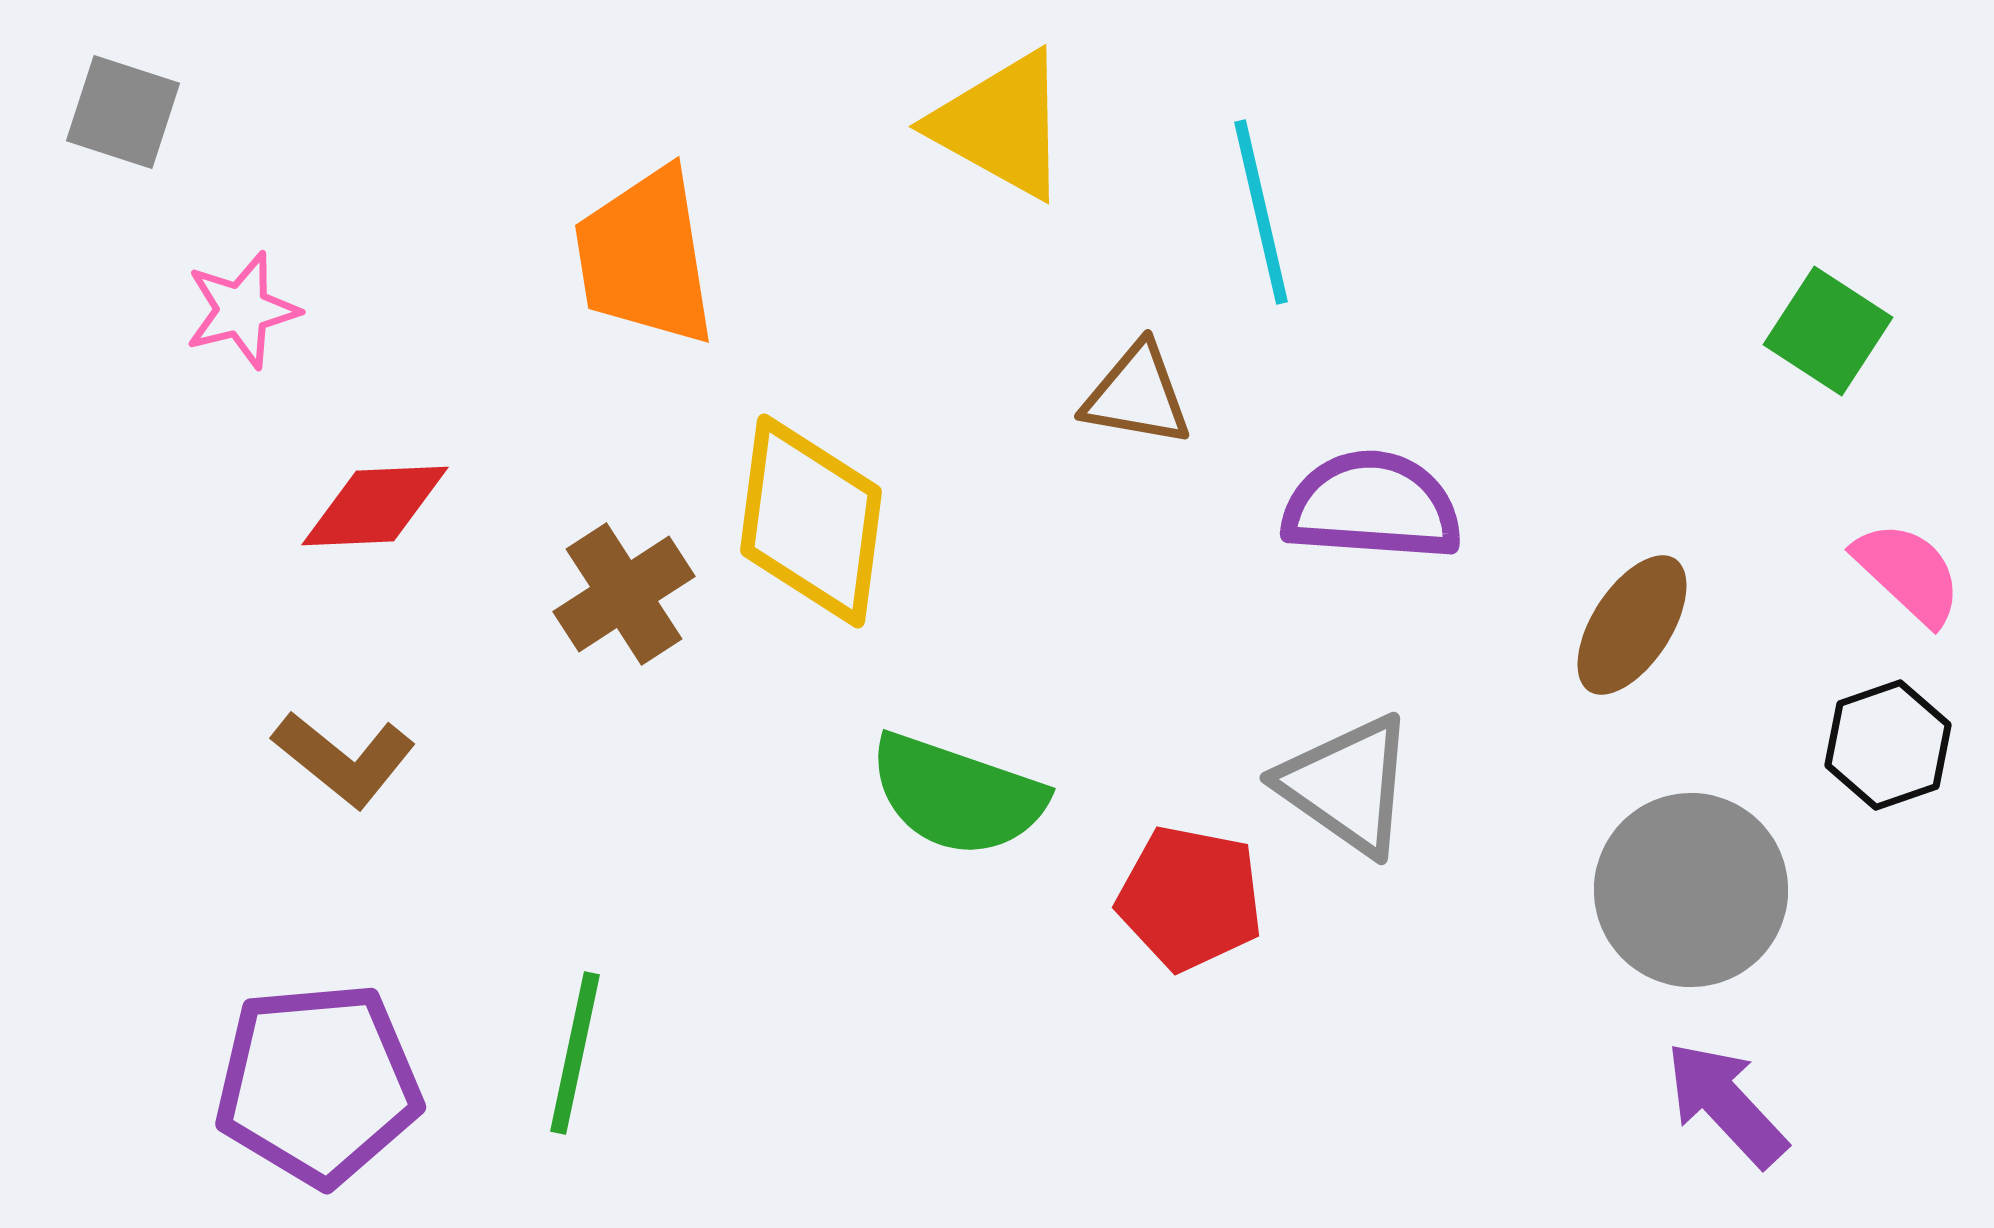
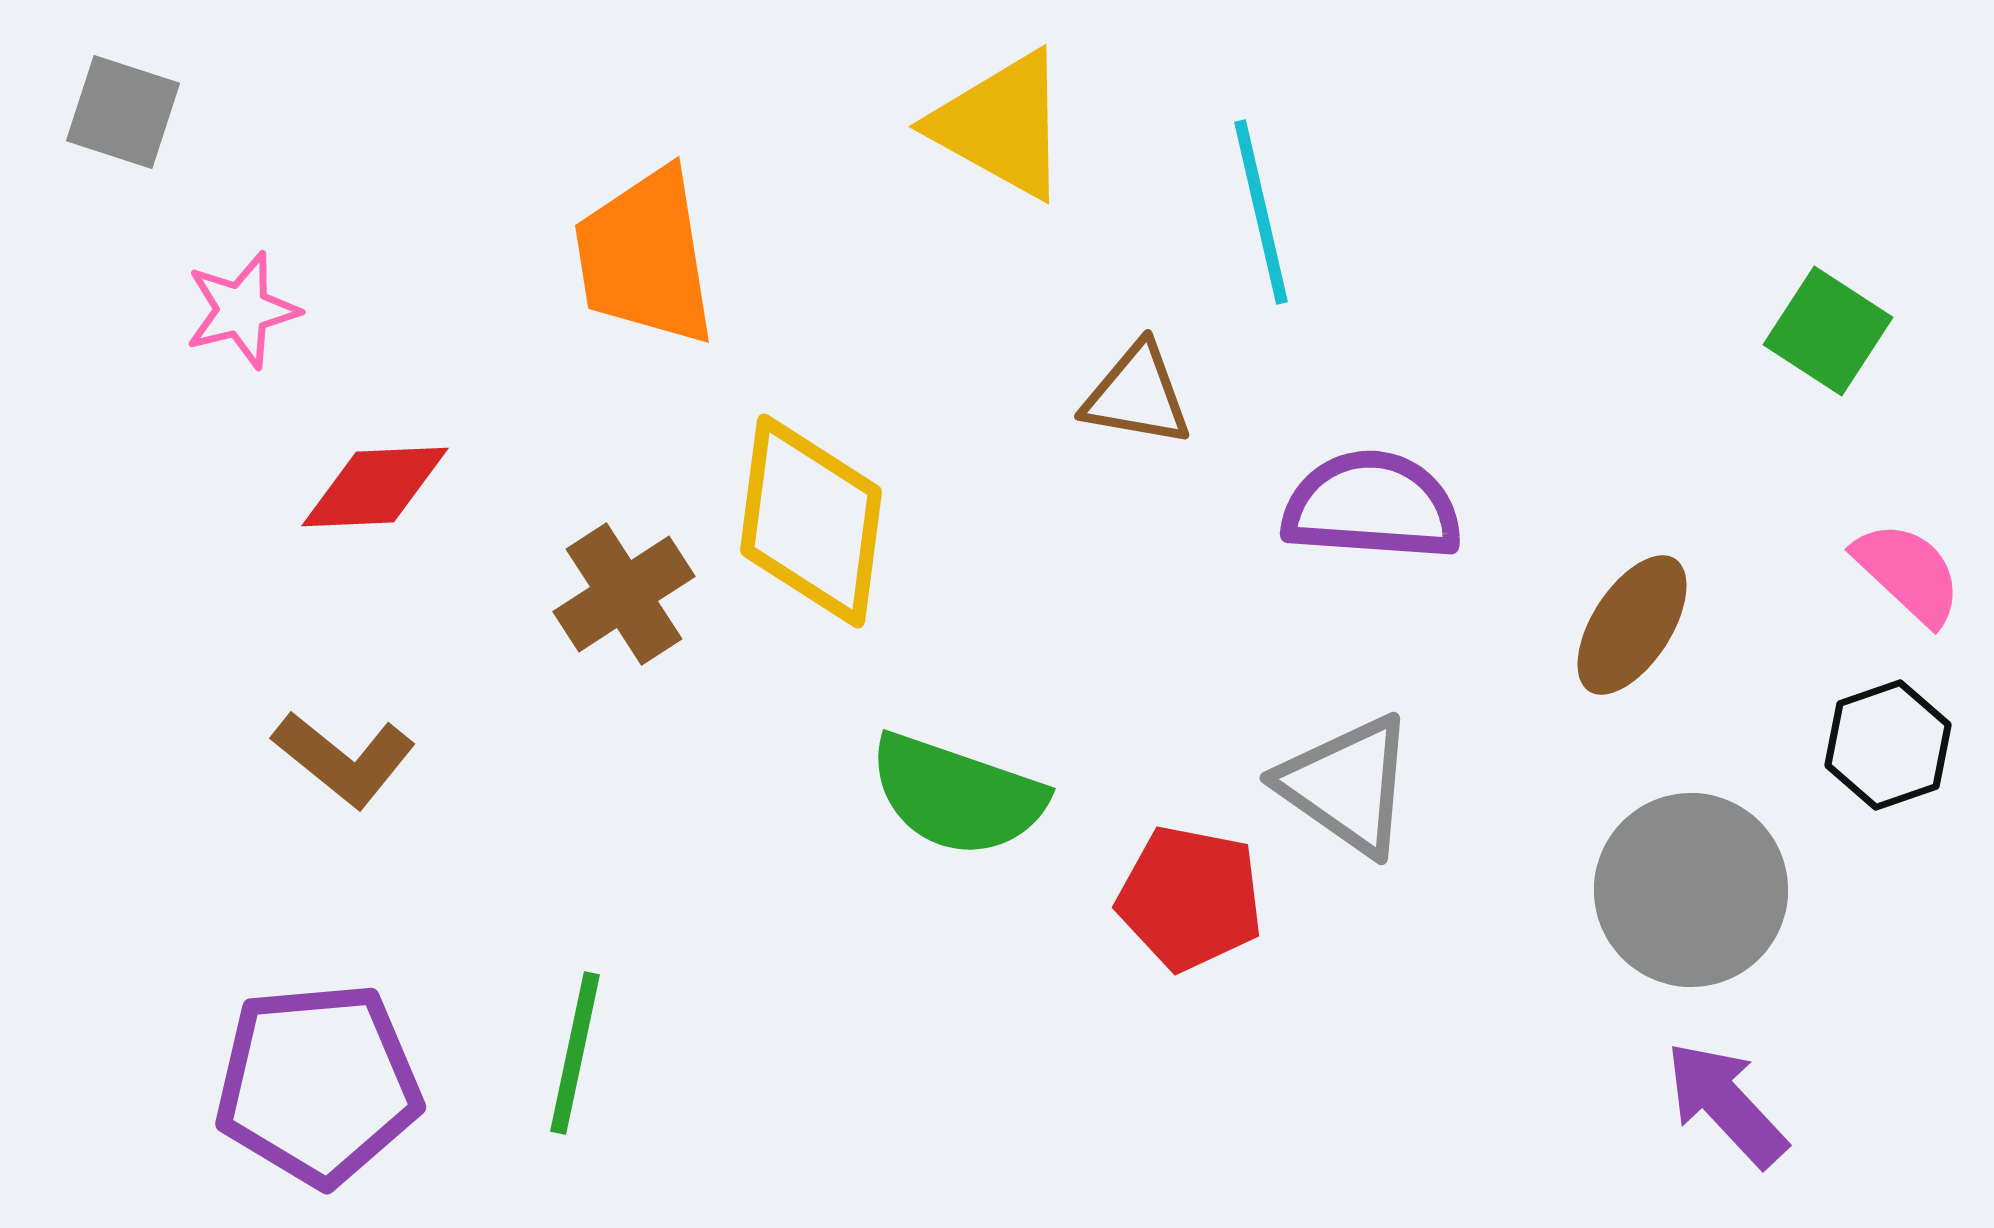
red diamond: moved 19 px up
